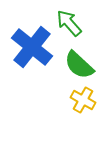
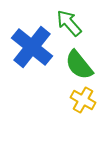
green semicircle: rotated 8 degrees clockwise
